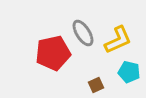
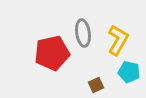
gray ellipse: rotated 24 degrees clockwise
yellow L-shape: rotated 36 degrees counterclockwise
red pentagon: moved 1 px left
